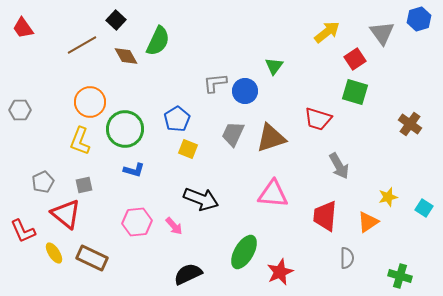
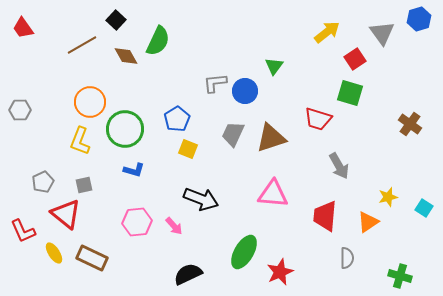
green square at (355, 92): moved 5 px left, 1 px down
